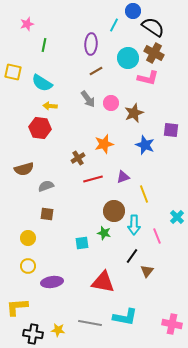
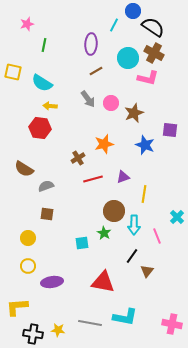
purple square at (171, 130): moved 1 px left
brown semicircle at (24, 169): rotated 48 degrees clockwise
yellow line at (144, 194): rotated 30 degrees clockwise
green star at (104, 233): rotated 16 degrees clockwise
